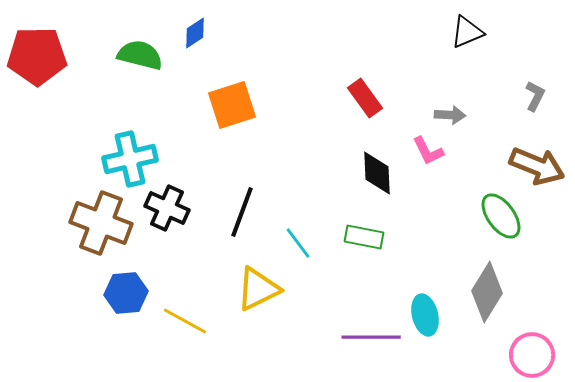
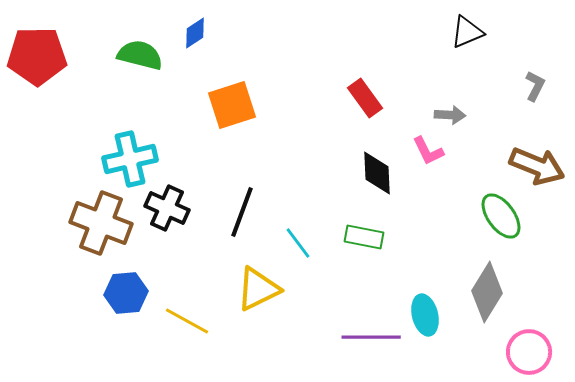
gray L-shape: moved 10 px up
yellow line: moved 2 px right
pink circle: moved 3 px left, 3 px up
